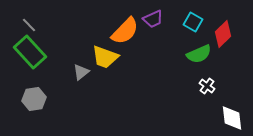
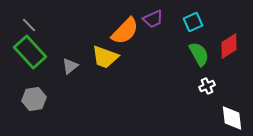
cyan square: rotated 36 degrees clockwise
red diamond: moved 6 px right, 12 px down; rotated 12 degrees clockwise
green semicircle: rotated 95 degrees counterclockwise
gray triangle: moved 11 px left, 6 px up
white cross: rotated 28 degrees clockwise
